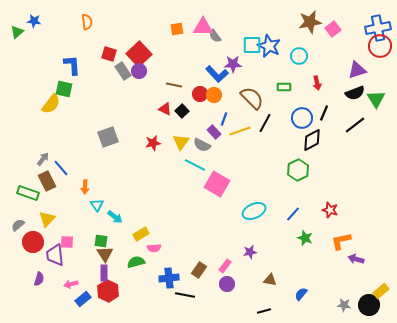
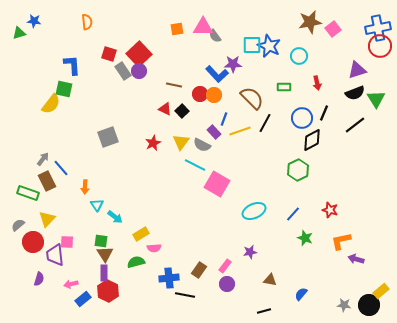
green triangle at (17, 32): moved 2 px right, 1 px down; rotated 24 degrees clockwise
red star at (153, 143): rotated 14 degrees counterclockwise
